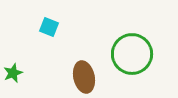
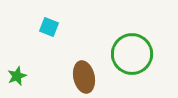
green star: moved 4 px right, 3 px down
